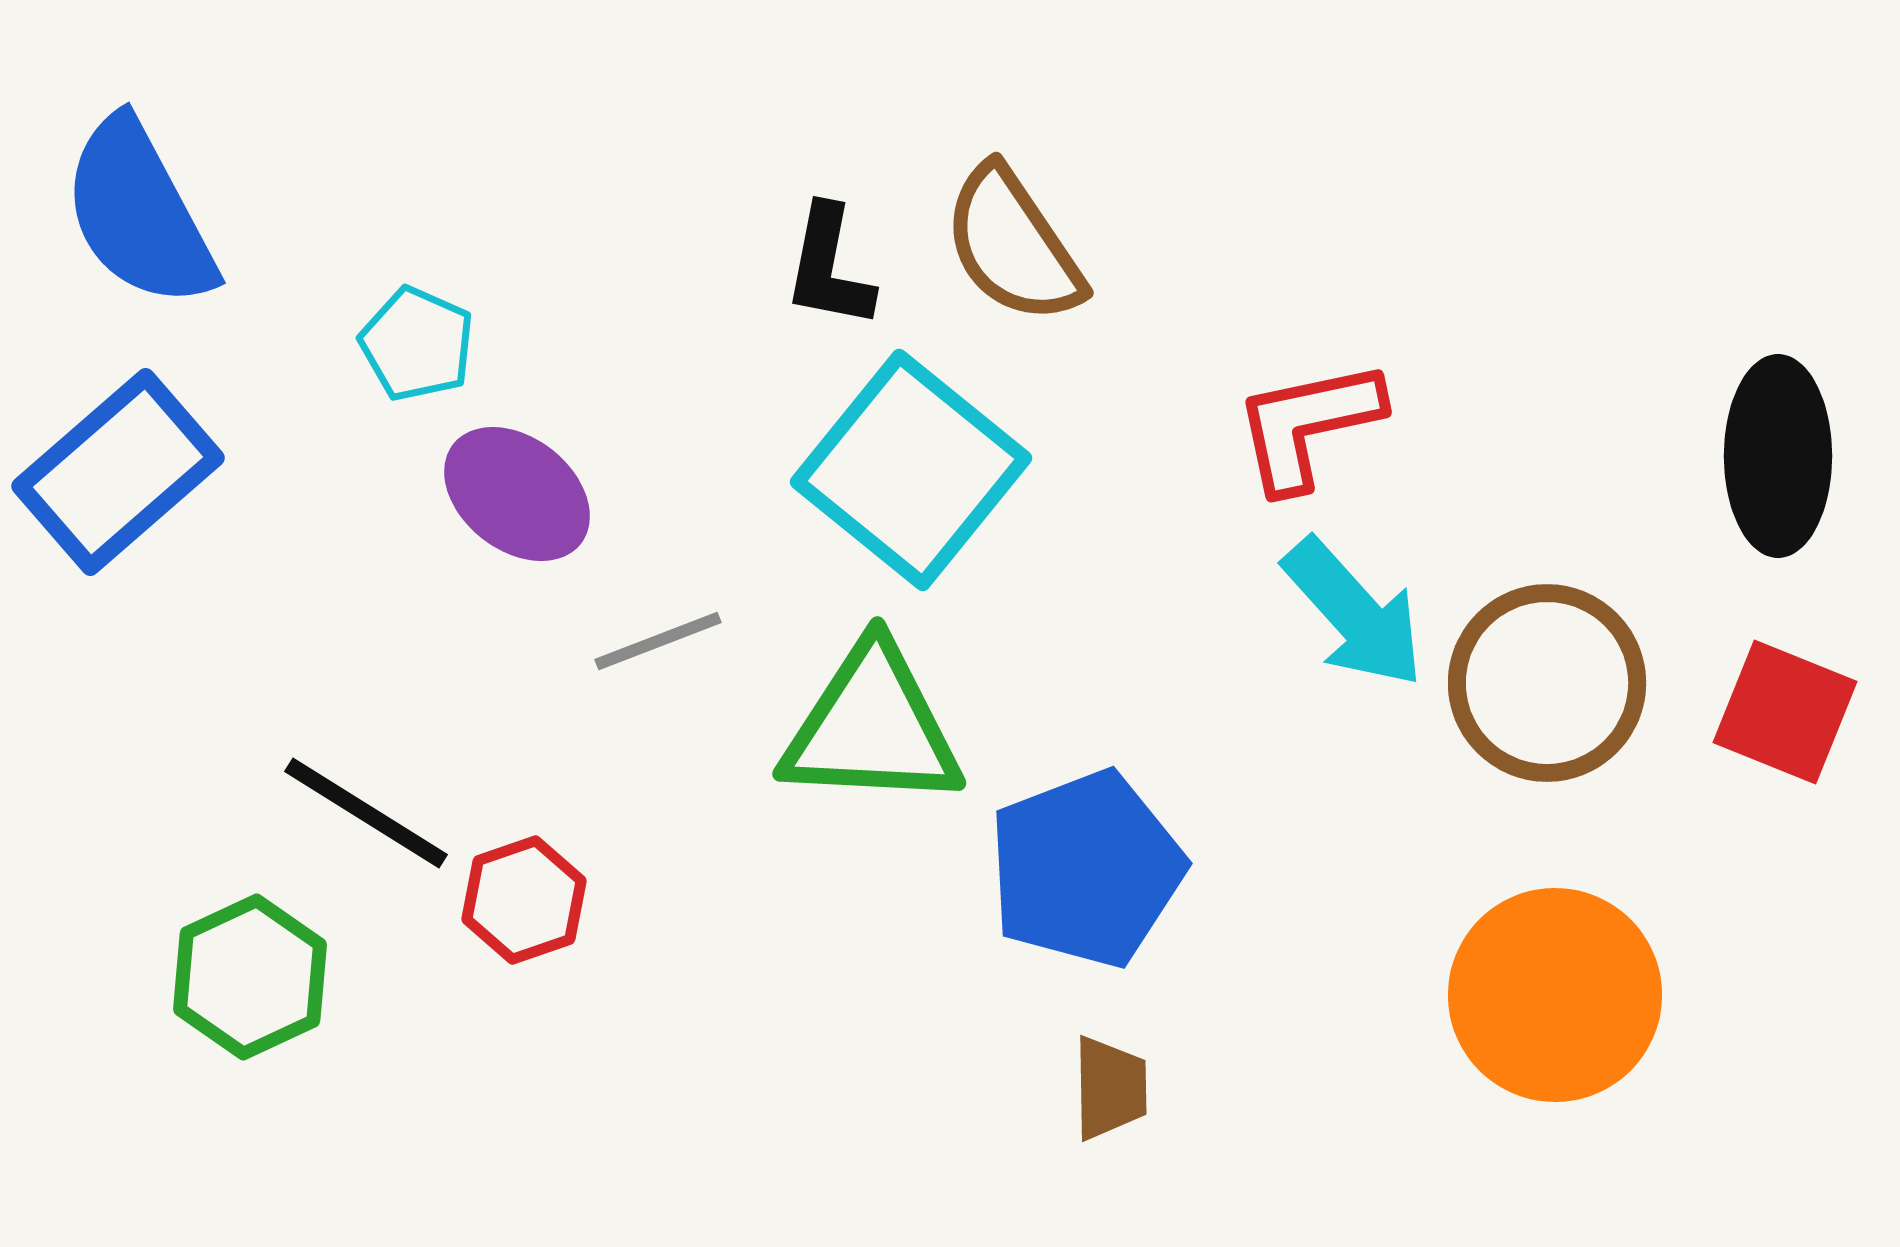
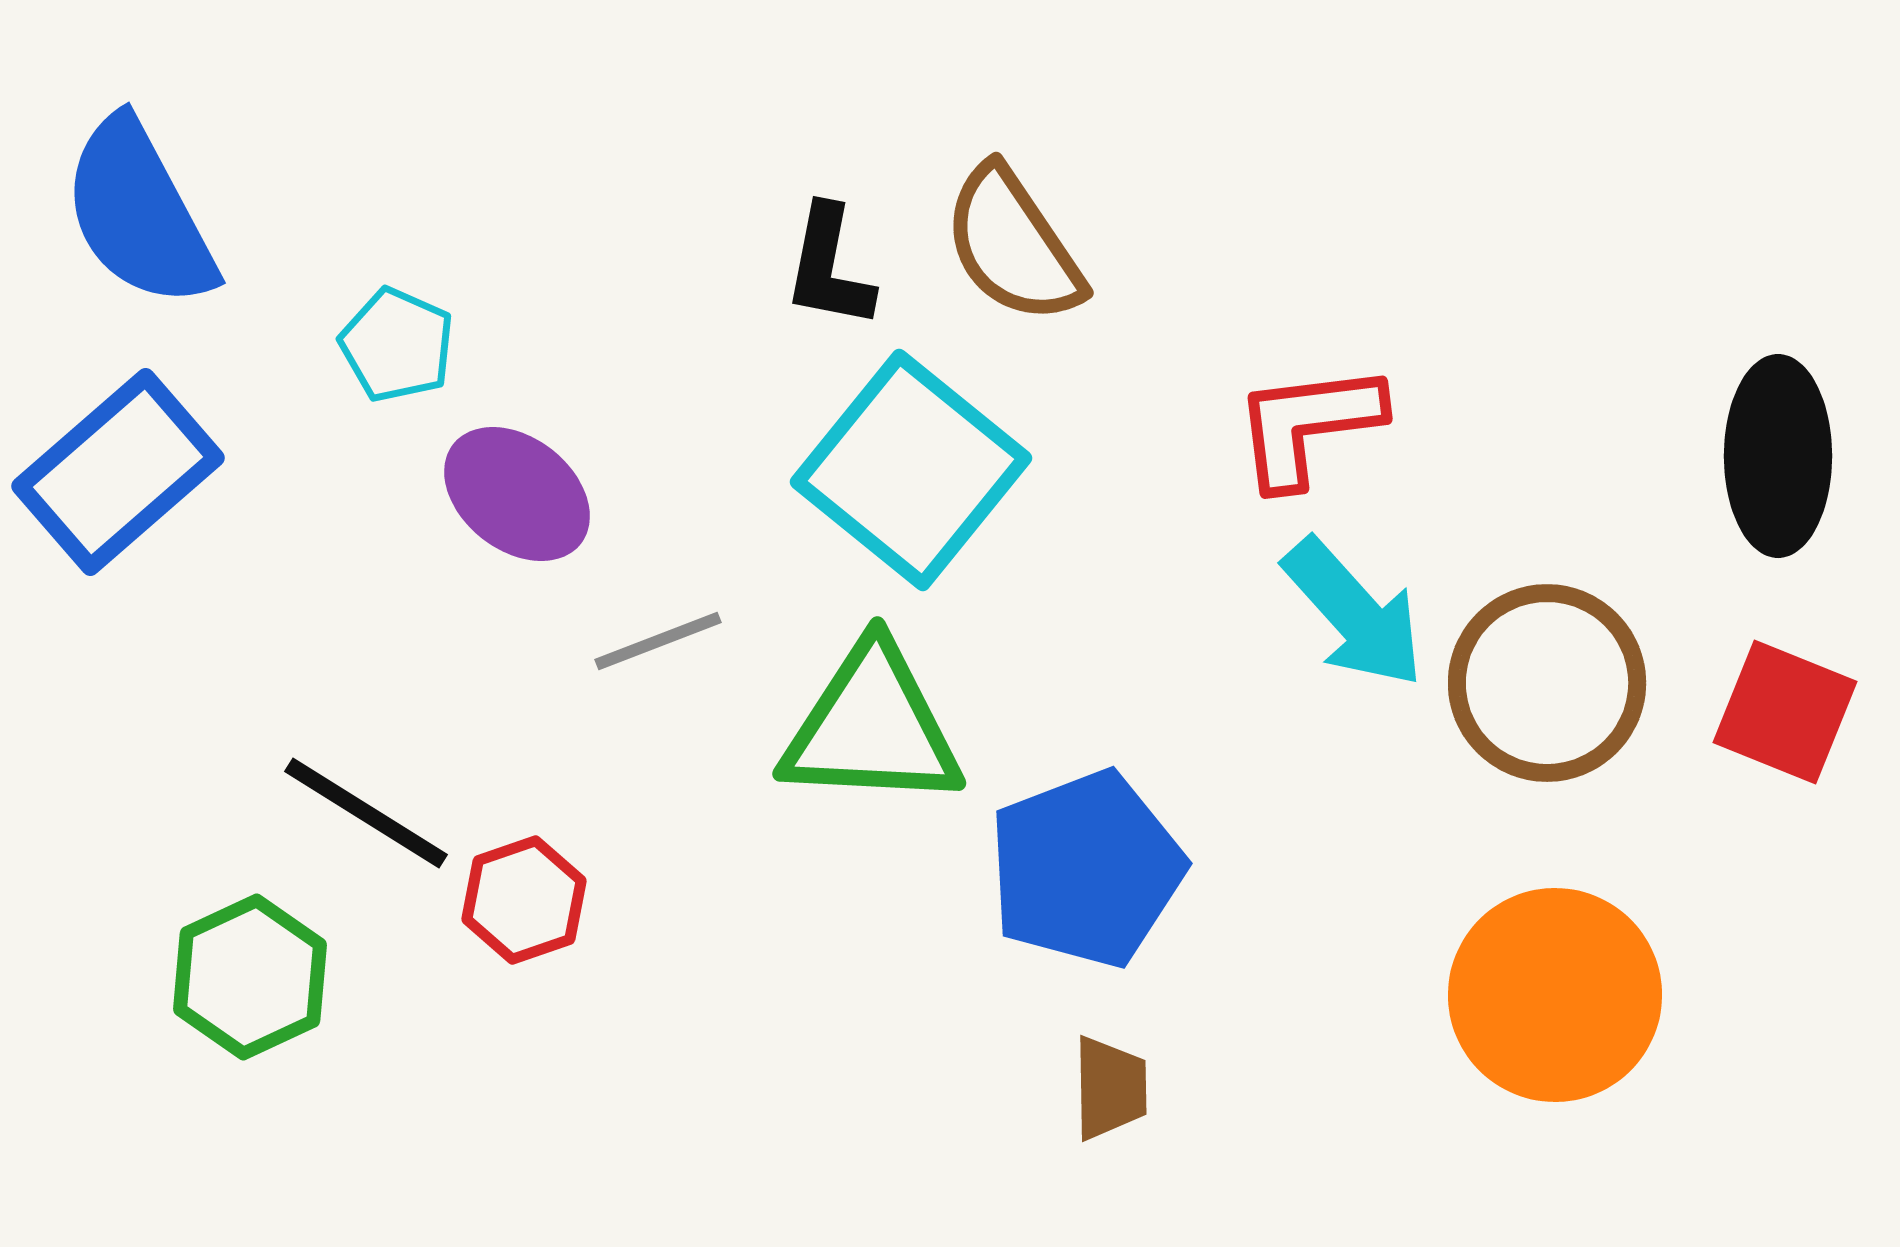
cyan pentagon: moved 20 px left, 1 px down
red L-shape: rotated 5 degrees clockwise
